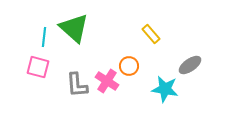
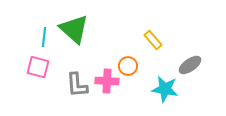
green triangle: moved 1 px down
yellow rectangle: moved 2 px right, 6 px down
orange circle: moved 1 px left
pink cross: rotated 30 degrees counterclockwise
